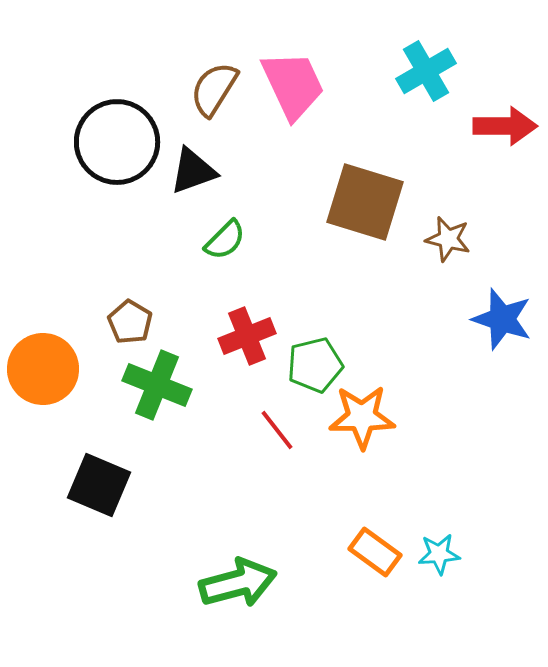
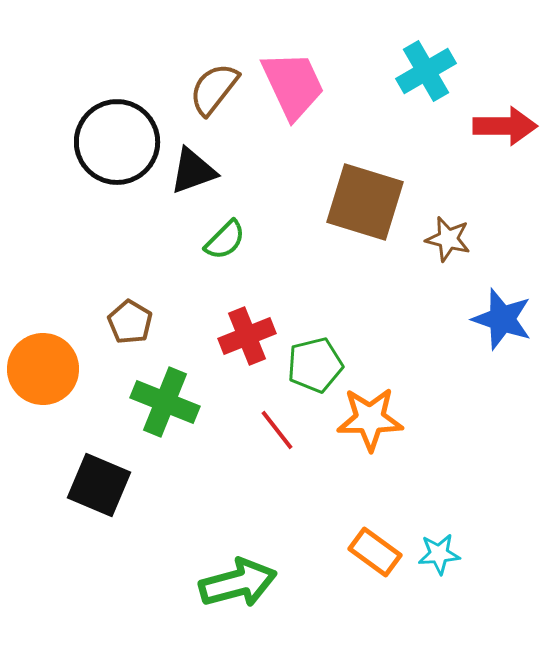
brown semicircle: rotated 6 degrees clockwise
green cross: moved 8 px right, 17 px down
orange star: moved 8 px right, 2 px down
